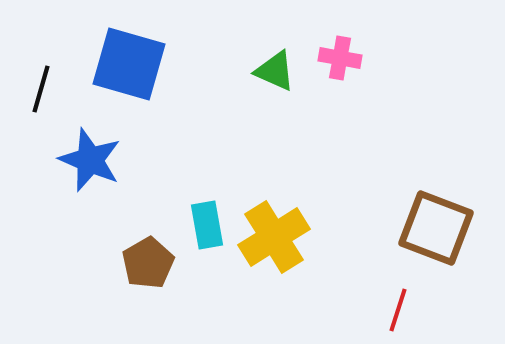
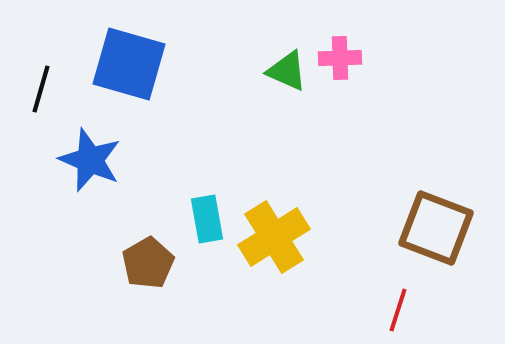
pink cross: rotated 12 degrees counterclockwise
green triangle: moved 12 px right
cyan rectangle: moved 6 px up
